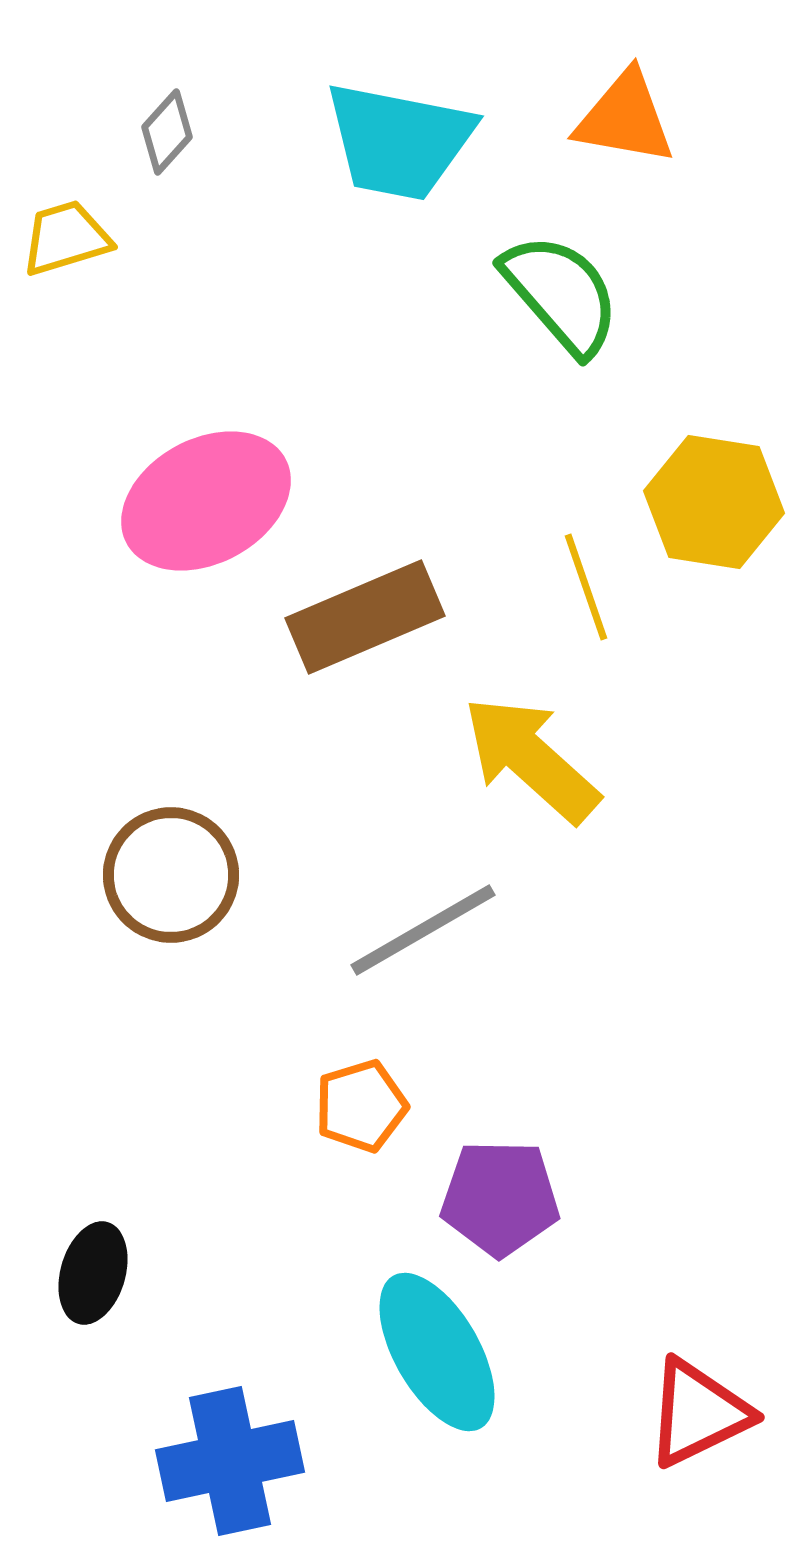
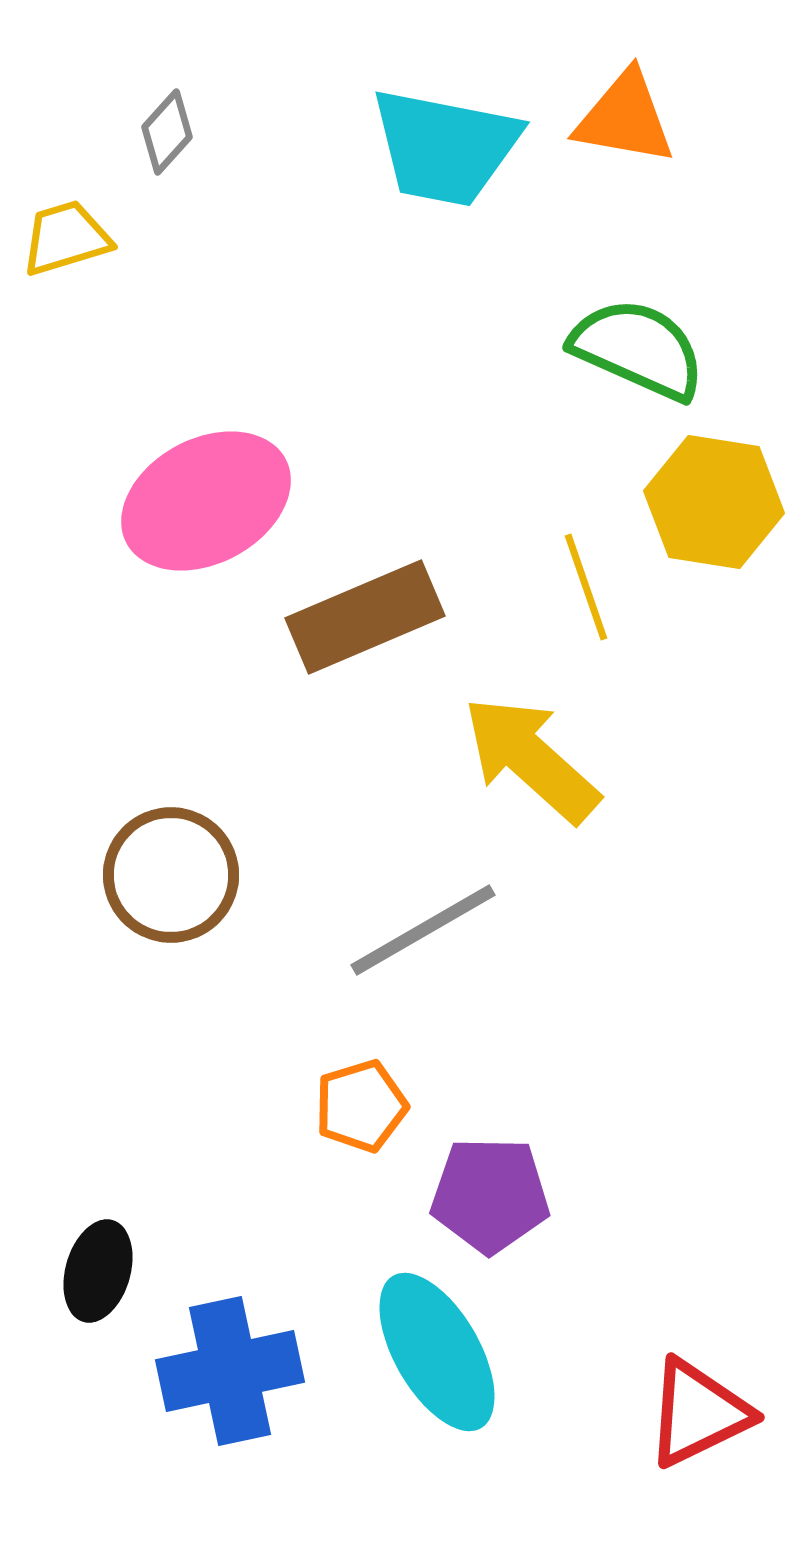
cyan trapezoid: moved 46 px right, 6 px down
green semicircle: moved 77 px right, 55 px down; rotated 25 degrees counterclockwise
purple pentagon: moved 10 px left, 3 px up
black ellipse: moved 5 px right, 2 px up
blue cross: moved 90 px up
